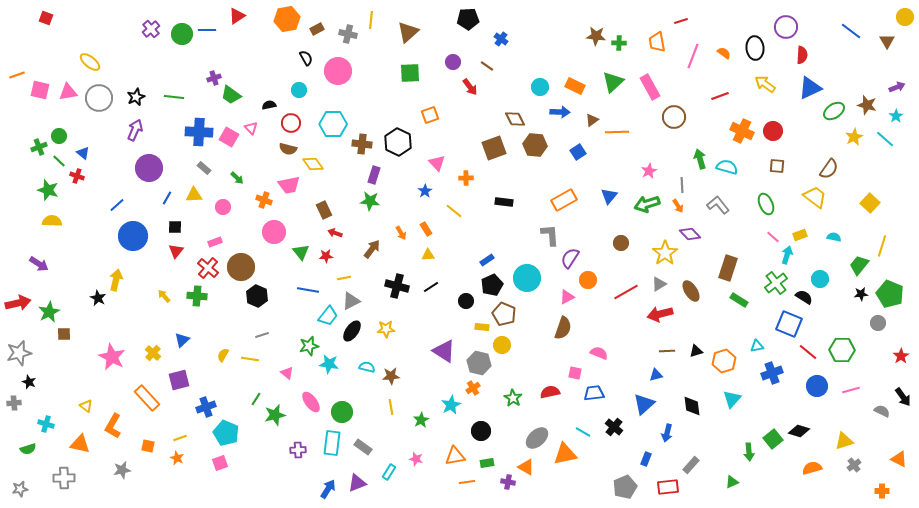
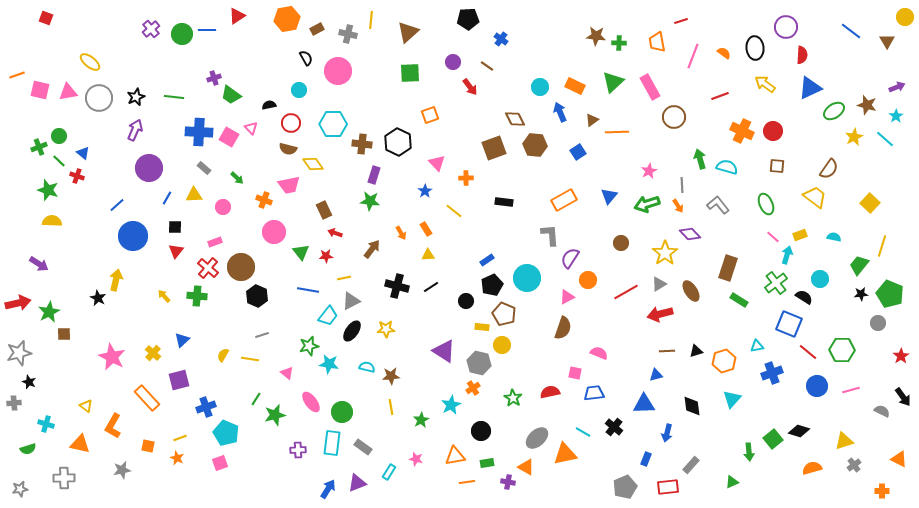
blue arrow at (560, 112): rotated 114 degrees counterclockwise
blue triangle at (644, 404): rotated 40 degrees clockwise
